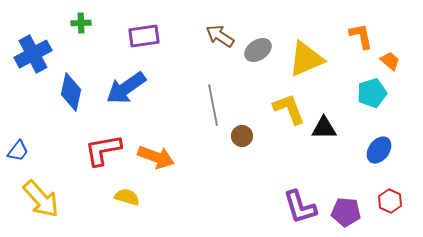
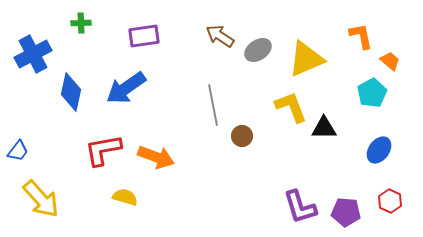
cyan pentagon: rotated 12 degrees counterclockwise
yellow L-shape: moved 2 px right, 2 px up
yellow semicircle: moved 2 px left
